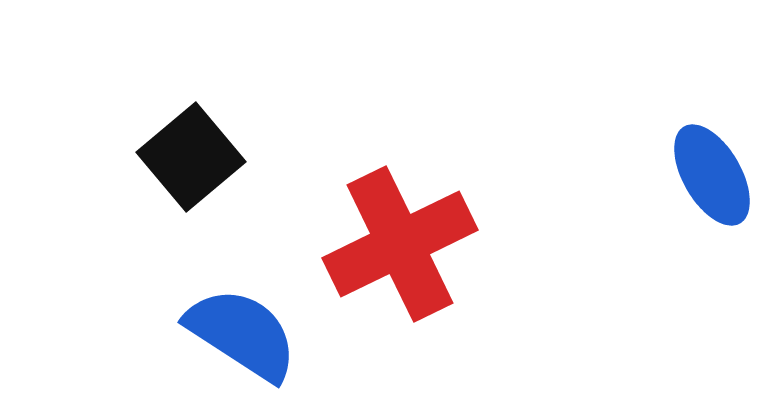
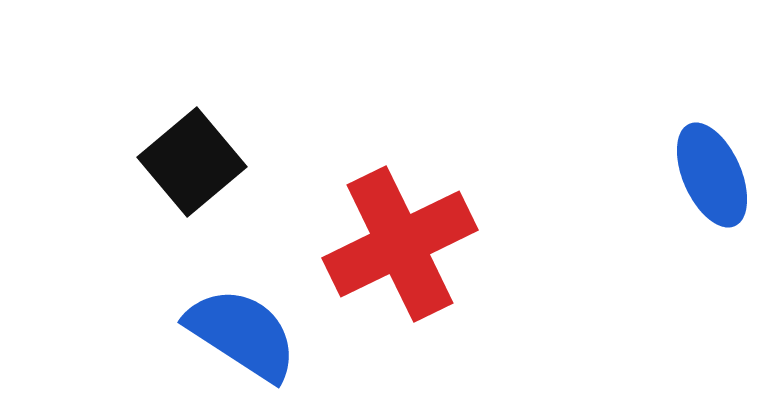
black square: moved 1 px right, 5 px down
blue ellipse: rotated 6 degrees clockwise
